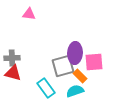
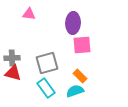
purple ellipse: moved 2 px left, 30 px up
pink square: moved 12 px left, 17 px up
gray square: moved 16 px left, 3 px up
